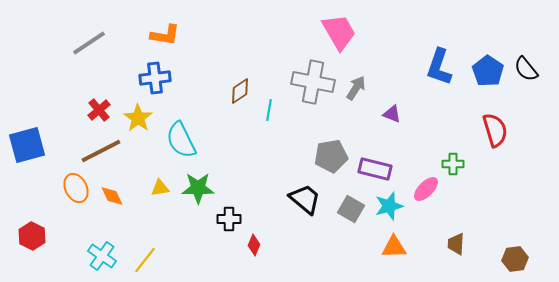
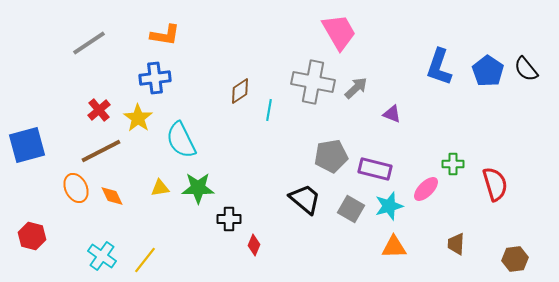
gray arrow: rotated 15 degrees clockwise
red semicircle: moved 54 px down
red hexagon: rotated 12 degrees counterclockwise
